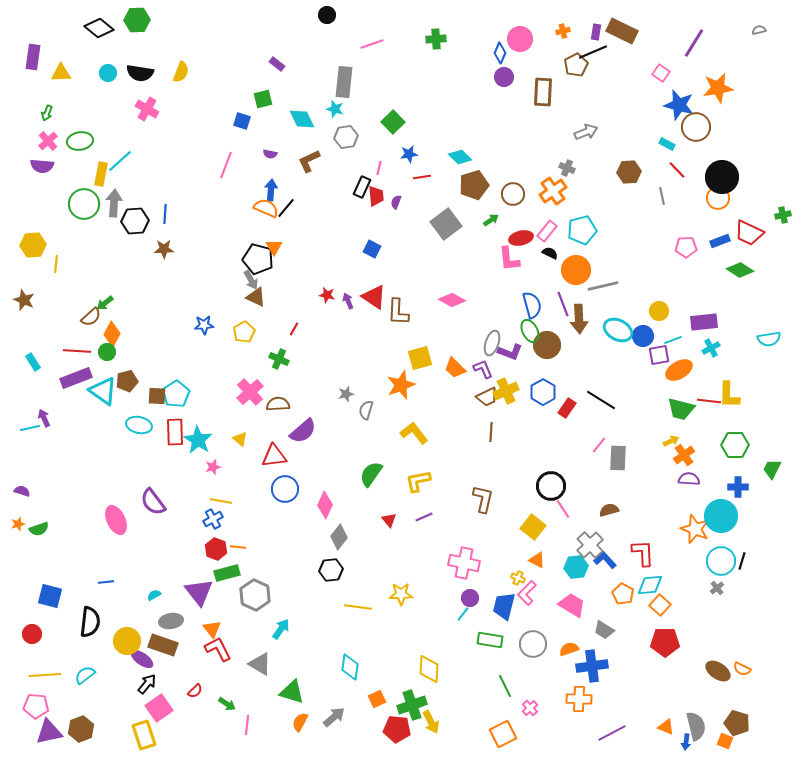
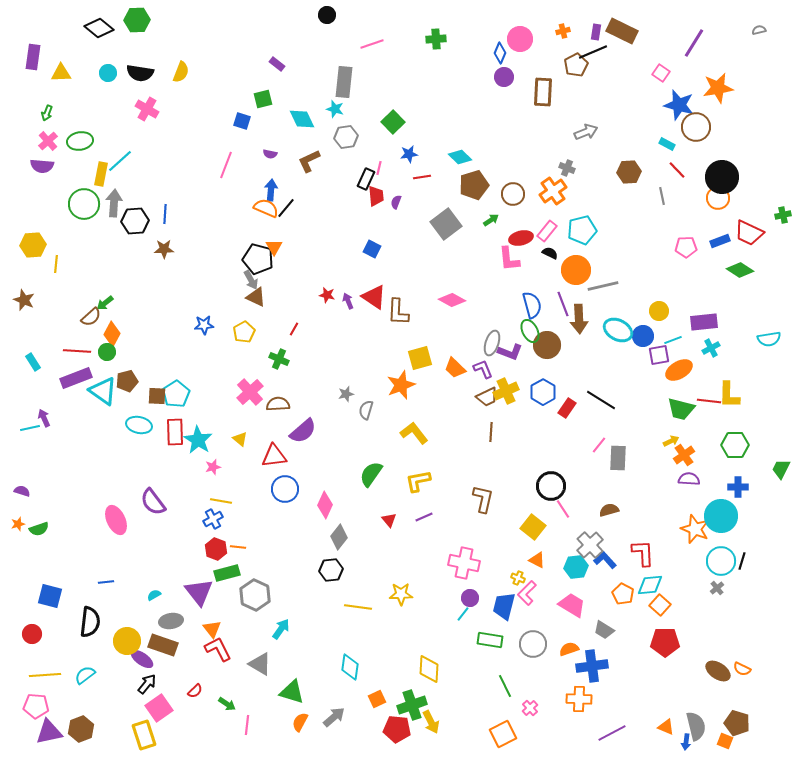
black rectangle at (362, 187): moved 4 px right, 8 px up
green trapezoid at (772, 469): moved 9 px right
